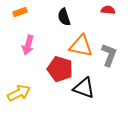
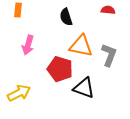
orange rectangle: moved 2 px left, 2 px up; rotated 64 degrees counterclockwise
black semicircle: moved 2 px right
